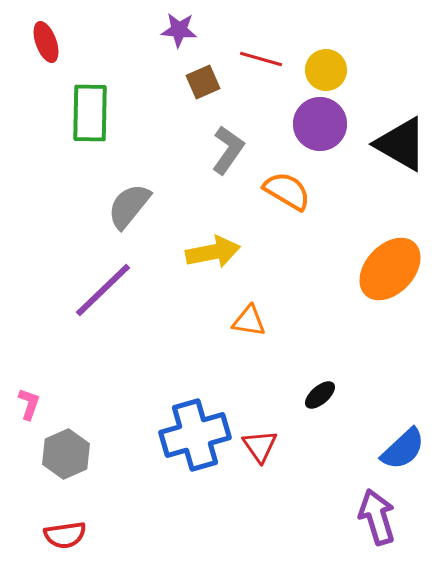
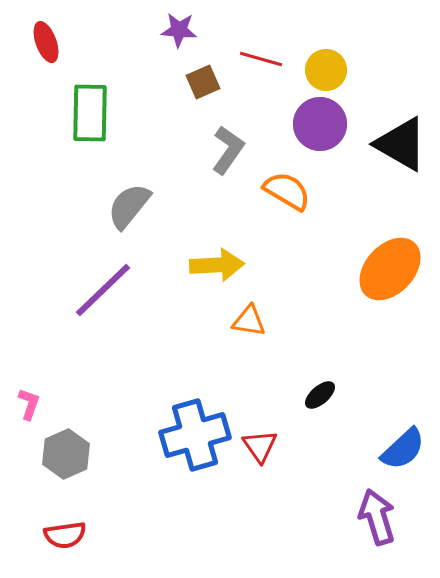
yellow arrow: moved 4 px right, 13 px down; rotated 8 degrees clockwise
